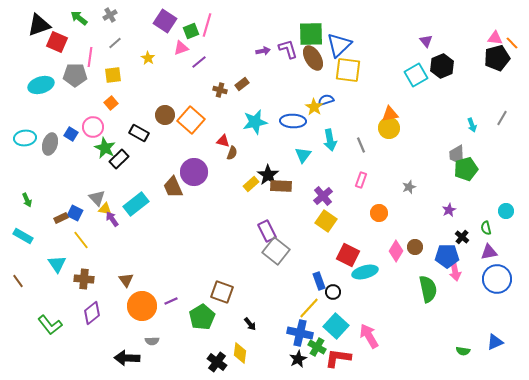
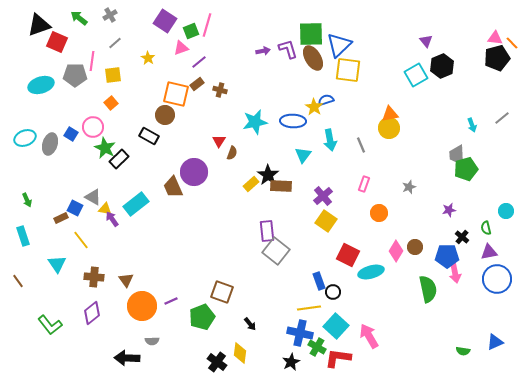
pink line at (90, 57): moved 2 px right, 4 px down
brown rectangle at (242, 84): moved 45 px left
gray line at (502, 118): rotated 21 degrees clockwise
orange square at (191, 120): moved 15 px left, 26 px up; rotated 28 degrees counterclockwise
black rectangle at (139, 133): moved 10 px right, 3 px down
cyan ellipse at (25, 138): rotated 15 degrees counterclockwise
red triangle at (223, 141): moved 4 px left; rotated 48 degrees clockwise
pink rectangle at (361, 180): moved 3 px right, 4 px down
gray triangle at (97, 198): moved 4 px left, 1 px up; rotated 18 degrees counterclockwise
purple star at (449, 210): rotated 16 degrees clockwise
blue square at (75, 213): moved 5 px up
purple rectangle at (267, 231): rotated 20 degrees clockwise
cyan rectangle at (23, 236): rotated 42 degrees clockwise
pink arrow at (455, 271): moved 2 px down
cyan ellipse at (365, 272): moved 6 px right
brown cross at (84, 279): moved 10 px right, 2 px up
yellow line at (309, 308): rotated 40 degrees clockwise
green pentagon at (202, 317): rotated 10 degrees clockwise
black star at (298, 359): moved 7 px left, 3 px down
